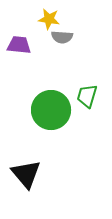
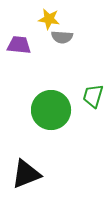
green trapezoid: moved 6 px right
black triangle: rotated 48 degrees clockwise
